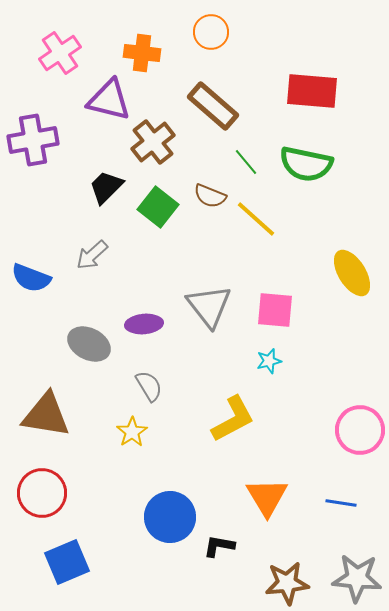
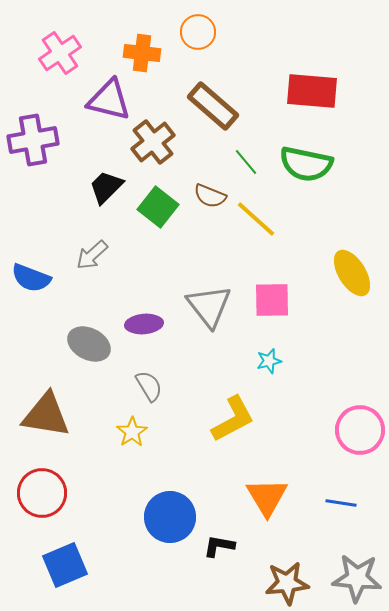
orange circle: moved 13 px left
pink square: moved 3 px left, 10 px up; rotated 6 degrees counterclockwise
blue square: moved 2 px left, 3 px down
